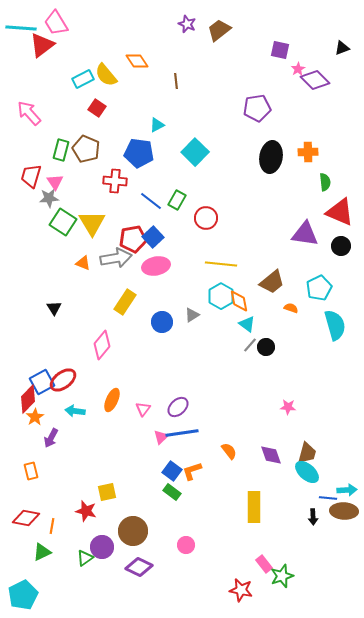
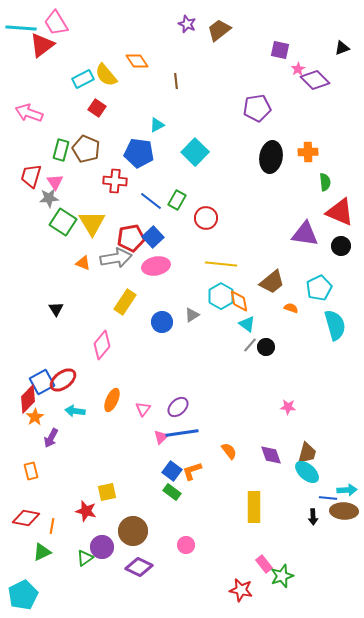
pink arrow at (29, 113): rotated 28 degrees counterclockwise
red pentagon at (133, 239): moved 2 px left, 1 px up
black triangle at (54, 308): moved 2 px right, 1 px down
